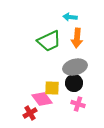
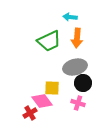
black circle: moved 9 px right
pink diamond: moved 2 px down
pink cross: moved 1 px up
